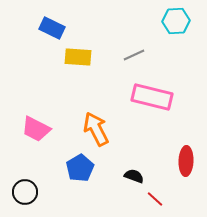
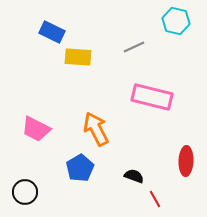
cyan hexagon: rotated 16 degrees clockwise
blue rectangle: moved 4 px down
gray line: moved 8 px up
red line: rotated 18 degrees clockwise
